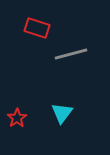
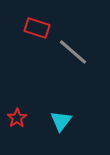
gray line: moved 2 px right, 2 px up; rotated 56 degrees clockwise
cyan triangle: moved 1 px left, 8 px down
